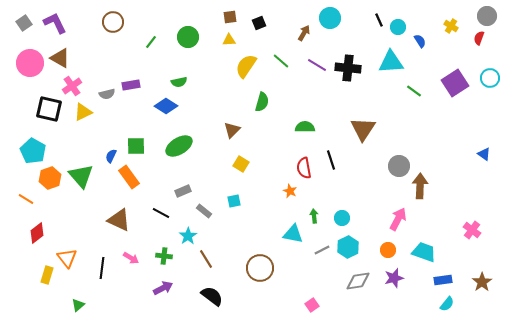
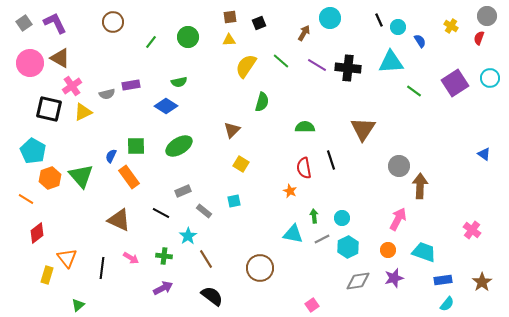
gray line at (322, 250): moved 11 px up
